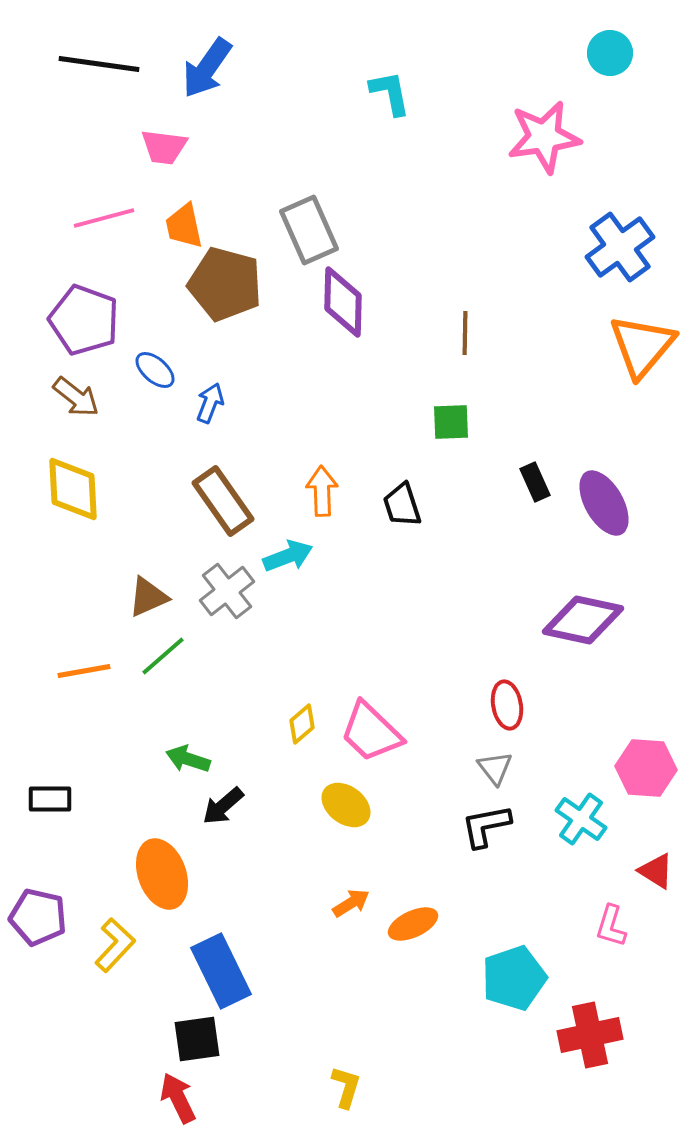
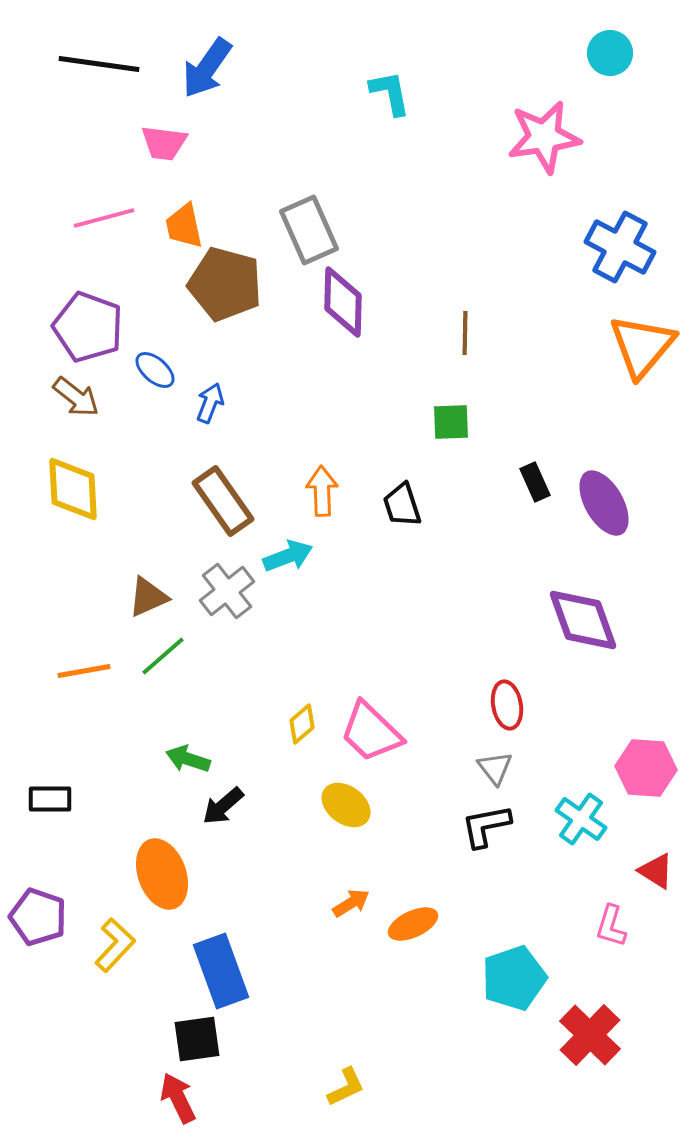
pink trapezoid at (164, 147): moved 4 px up
blue cross at (620, 247): rotated 26 degrees counterclockwise
purple pentagon at (84, 320): moved 4 px right, 7 px down
purple diamond at (583, 620): rotated 58 degrees clockwise
purple pentagon at (38, 917): rotated 6 degrees clockwise
blue rectangle at (221, 971): rotated 6 degrees clockwise
red cross at (590, 1035): rotated 34 degrees counterclockwise
yellow L-shape at (346, 1087): rotated 48 degrees clockwise
